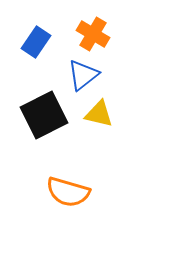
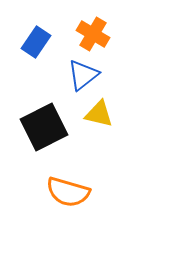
black square: moved 12 px down
